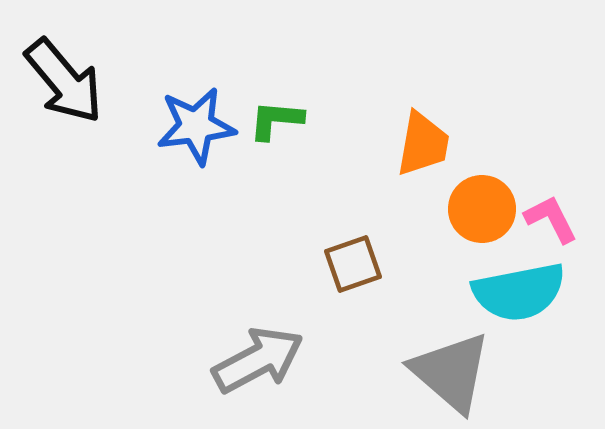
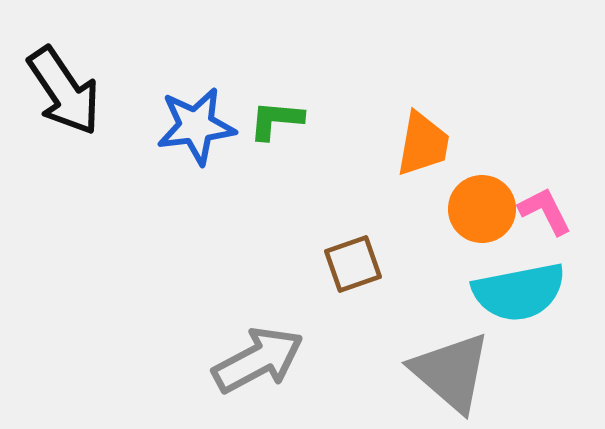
black arrow: moved 10 px down; rotated 6 degrees clockwise
pink L-shape: moved 6 px left, 8 px up
